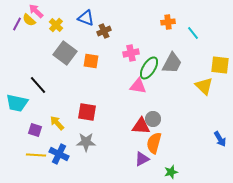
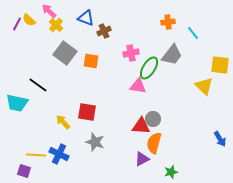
pink arrow: moved 13 px right
gray trapezoid: moved 8 px up; rotated 10 degrees clockwise
black line: rotated 12 degrees counterclockwise
yellow arrow: moved 6 px right, 1 px up
purple square: moved 11 px left, 41 px down
gray star: moved 9 px right; rotated 18 degrees clockwise
